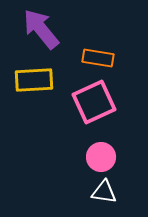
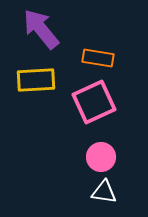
yellow rectangle: moved 2 px right
